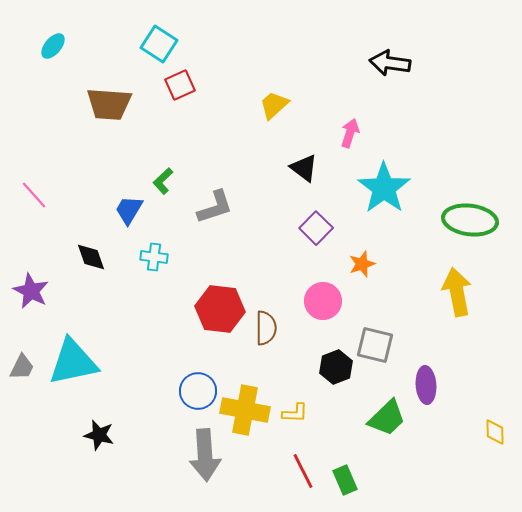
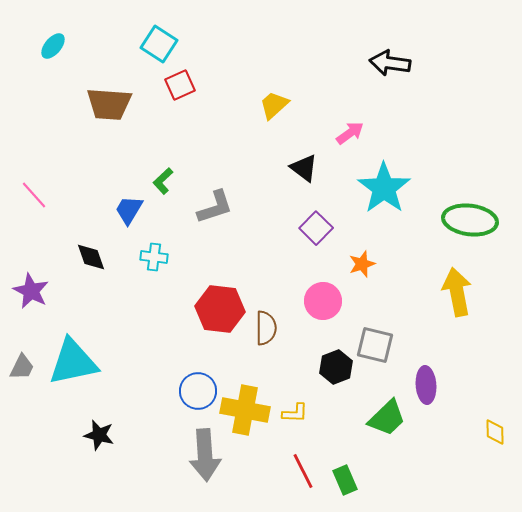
pink arrow: rotated 36 degrees clockwise
